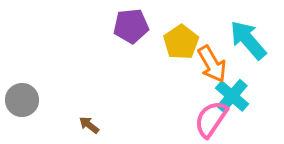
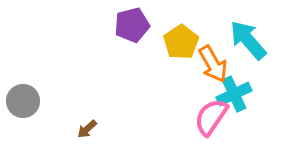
purple pentagon: moved 1 px right, 1 px up; rotated 8 degrees counterclockwise
orange arrow: moved 1 px right
cyan cross: moved 2 px right, 2 px up; rotated 24 degrees clockwise
gray circle: moved 1 px right, 1 px down
pink semicircle: moved 2 px up
brown arrow: moved 2 px left, 4 px down; rotated 80 degrees counterclockwise
